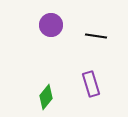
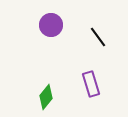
black line: moved 2 px right, 1 px down; rotated 45 degrees clockwise
